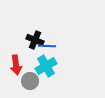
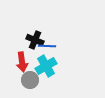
red arrow: moved 6 px right, 3 px up
gray circle: moved 1 px up
